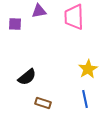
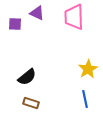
purple triangle: moved 2 px left, 2 px down; rotated 35 degrees clockwise
brown rectangle: moved 12 px left
